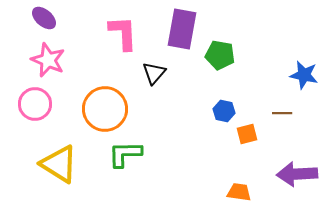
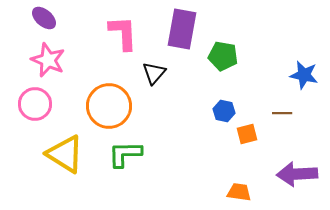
green pentagon: moved 3 px right, 1 px down
orange circle: moved 4 px right, 3 px up
yellow triangle: moved 6 px right, 10 px up
